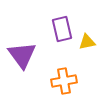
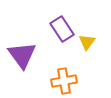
purple rectangle: rotated 20 degrees counterclockwise
yellow triangle: rotated 42 degrees counterclockwise
